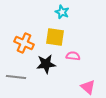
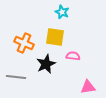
black star: rotated 18 degrees counterclockwise
pink triangle: rotated 49 degrees counterclockwise
